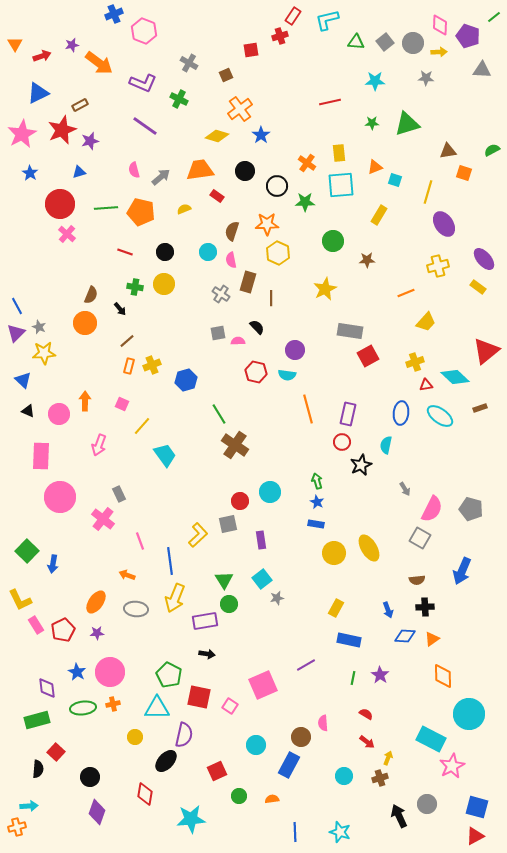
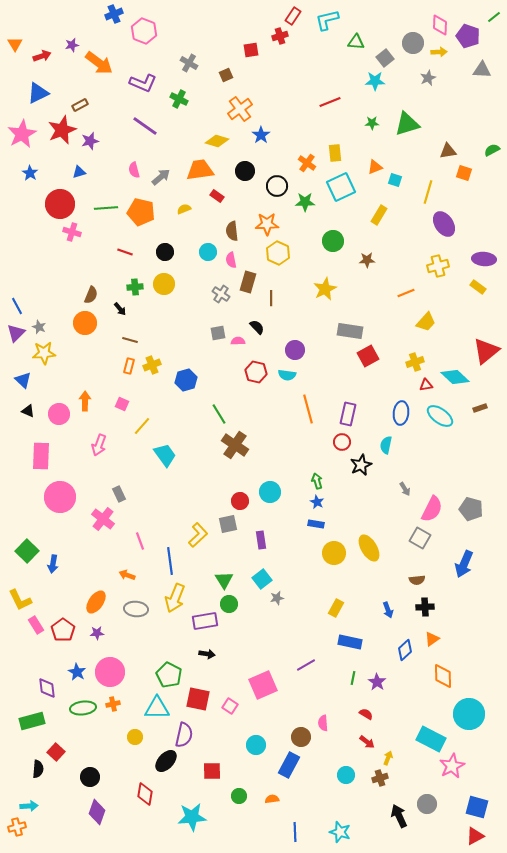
gray square at (385, 42): moved 16 px down
gray star at (426, 78): moved 2 px right; rotated 28 degrees counterclockwise
red line at (330, 102): rotated 10 degrees counterclockwise
yellow diamond at (217, 136): moved 5 px down
yellow rectangle at (339, 153): moved 4 px left
cyan square at (341, 185): moved 2 px down; rotated 20 degrees counterclockwise
brown semicircle at (232, 231): rotated 24 degrees counterclockwise
pink cross at (67, 234): moved 5 px right, 2 px up; rotated 24 degrees counterclockwise
purple ellipse at (484, 259): rotated 45 degrees counterclockwise
green cross at (135, 287): rotated 14 degrees counterclockwise
brown line at (127, 341): moved 3 px right, 1 px up; rotated 56 degrees clockwise
blue arrow at (462, 571): moved 2 px right, 7 px up
red pentagon at (63, 630): rotated 10 degrees counterclockwise
blue diamond at (405, 636): moved 14 px down; rotated 45 degrees counterclockwise
blue rectangle at (349, 640): moved 1 px right, 2 px down
purple star at (380, 675): moved 3 px left, 7 px down
red square at (199, 697): moved 1 px left, 2 px down
green rectangle at (37, 720): moved 5 px left, 1 px down
red square at (217, 771): moved 5 px left; rotated 24 degrees clockwise
cyan circle at (344, 776): moved 2 px right, 1 px up
cyan star at (191, 819): moved 1 px right, 2 px up
